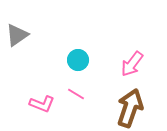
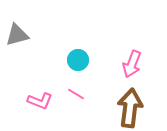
gray triangle: rotated 20 degrees clockwise
pink arrow: rotated 16 degrees counterclockwise
pink L-shape: moved 2 px left, 3 px up
brown arrow: rotated 12 degrees counterclockwise
